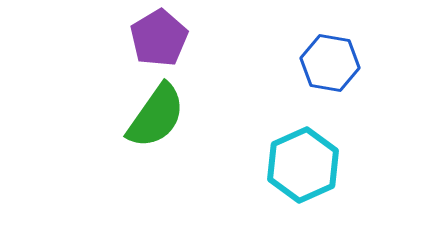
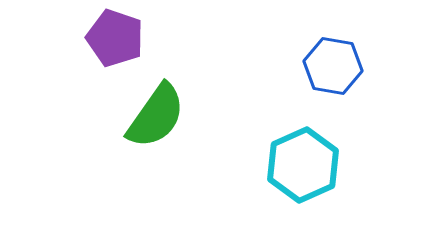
purple pentagon: moved 44 px left; rotated 22 degrees counterclockwise
blue hexagon: moved 3 px right, 3 px down
